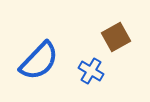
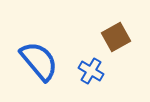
blue semicircle: rotated 84 degrees counterclockwise
